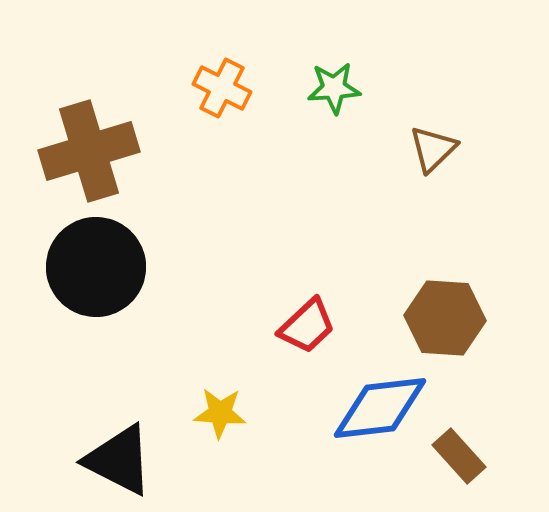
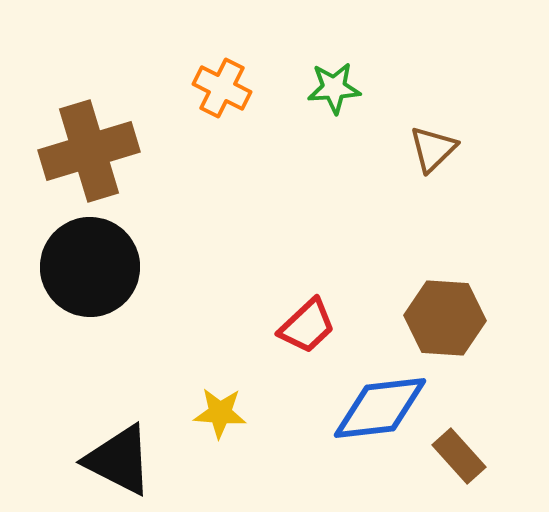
black circle: moved 6 px left
